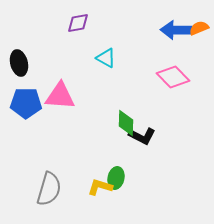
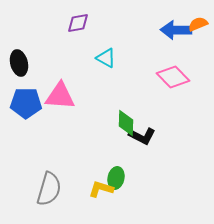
orange semicircle: moved 1 px left, 4 px up
yellow L-shape: moved 1 px right, 2 px down
